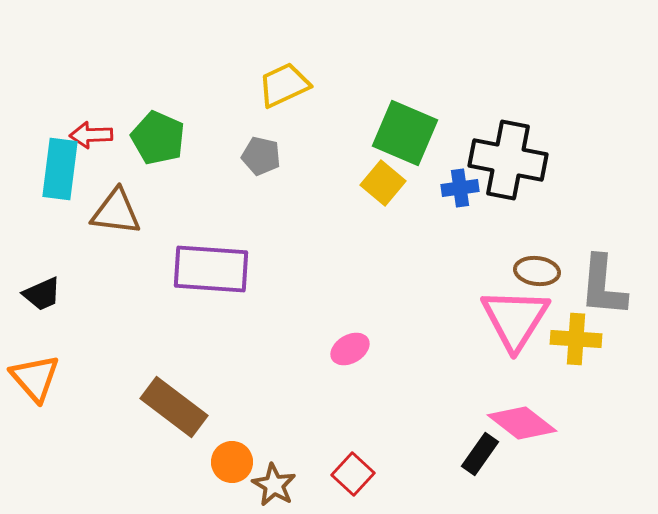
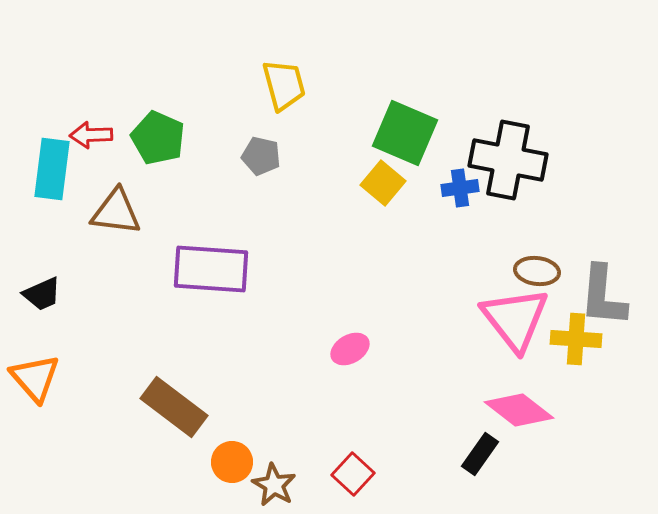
yellow trapezoid: rotated 100 degrees clockwise
cyan rectangle: moved 8 px left
gray L-shape: moved 10 px down
pink triangle: rotated 10 degrees counterclockwise
pink diamond: moved 3 px left, 13 px up
